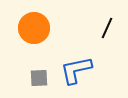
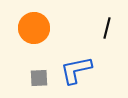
black line: rotated 10 degrees counterclockwise
